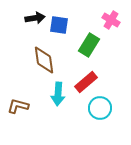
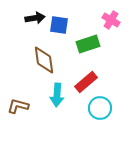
green rectangle: moved 1 px left, 1 px up; rotated 40 degrees clockwise
cyan arrow: moved 1 px left, 1 px down
